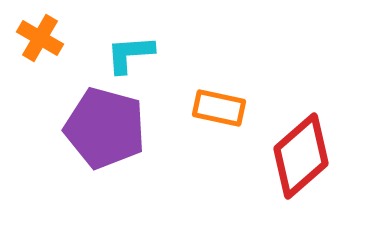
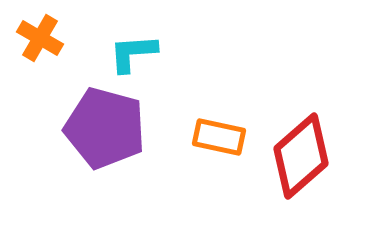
cyan L-shape: moved 3 px right, 1 px up
orange rectangle: moved 29 px down
